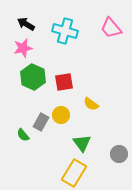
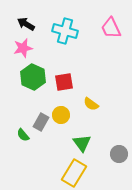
pink trapezoid: rotated 15 degrees clockwise
